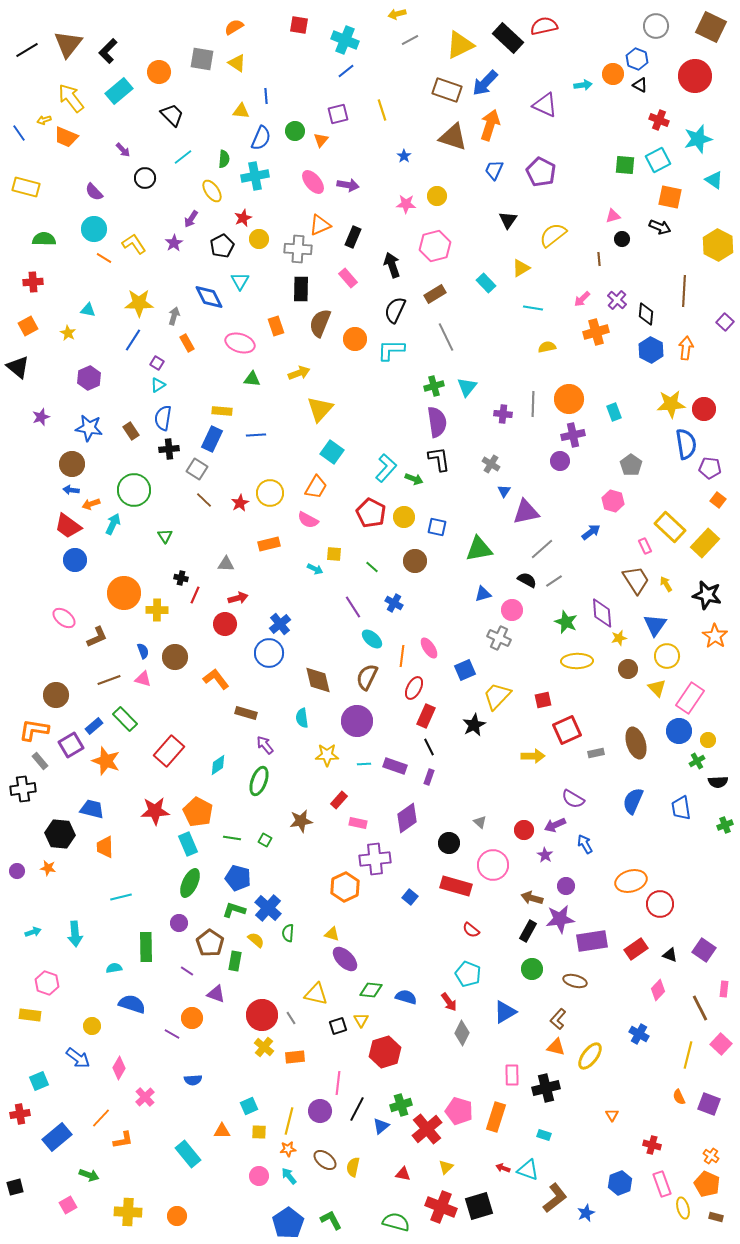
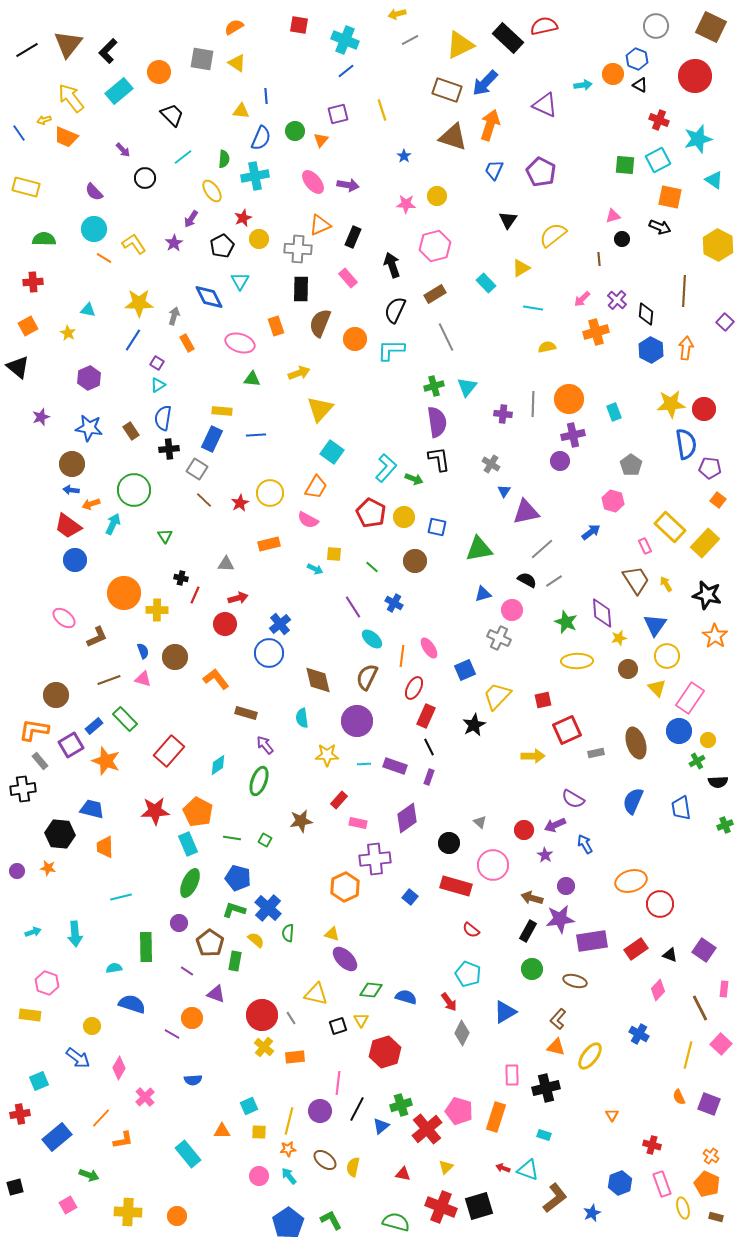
blue star at (586, 1213): moved 6 px right
